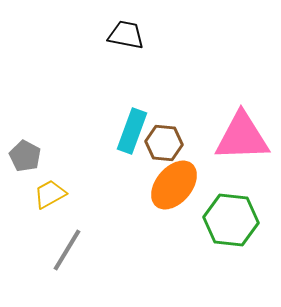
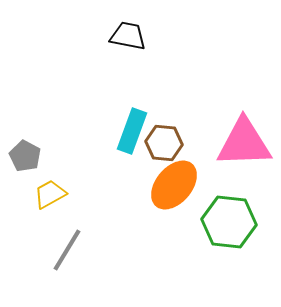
black trapezoid: moved 2 px right, 1 px down
pink triangle: moved 2 px right, 6 px down
green hexagon: moved 2 px left, 2 px down
